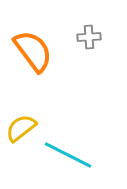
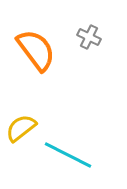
gray cross: rotated 30 degrees clockwise
orange semicircle: moved 3 px right, 1 px up
